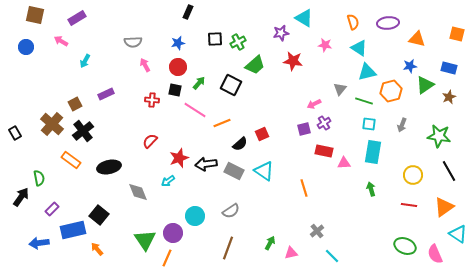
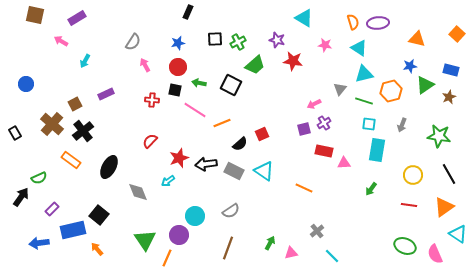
purple ellipse at (388, 23): moved 10 px left
purple star at (281, 33): moved 4 px left, 7 px down; rotated 28 degrees clockwise
orange square at (457, 34): rotated 28 degrees clockwise
gray semicircle at (133, 42): rotated 54 degrees counterclockwise
blue circle at (26, 47): moved 37 px down
blue rectangle at (449, 68): moved 2 px right, 2 px down
cyan triangle at (367, 72): moved 3 px left, 2 px down
green arrow at (199, 83): rotated 120 degrees counterclockwise
cyan rectangle at (373, 152): moved 4 px right, 2 px up
black ellipse at (109, 167): rotated 50 degrees counterclockwise
black line at (449, 171): moved 3 px down
green semicircle at (39, 178): rotated 77 degrees clockwise
orange line at (304, 188): rotated 48 degrees counterclockwise
green arrow at (371, 189): rotated 128 degrees counterclockwise
purple circle at (173, 233): moved 6 px right, 2 px down
